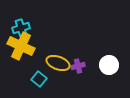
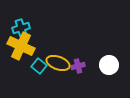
cyan square: moved 13 px up
